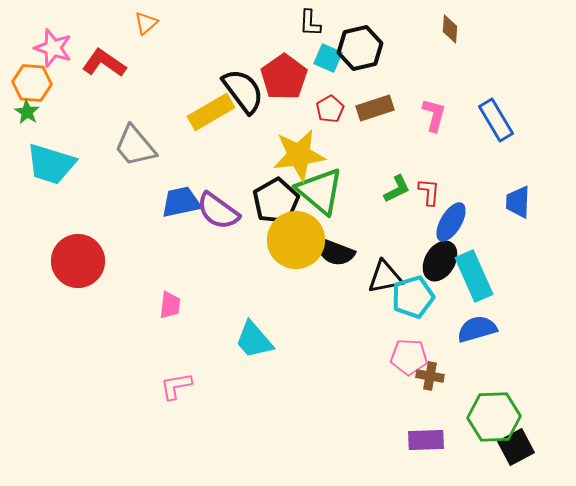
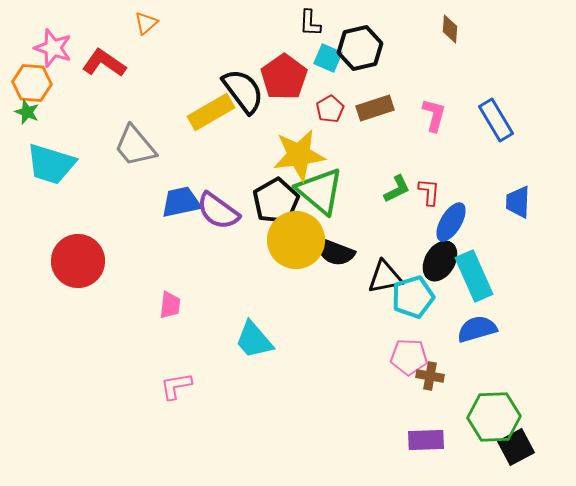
green star at (27, 112): rotated 10 degrees counterclockwise
